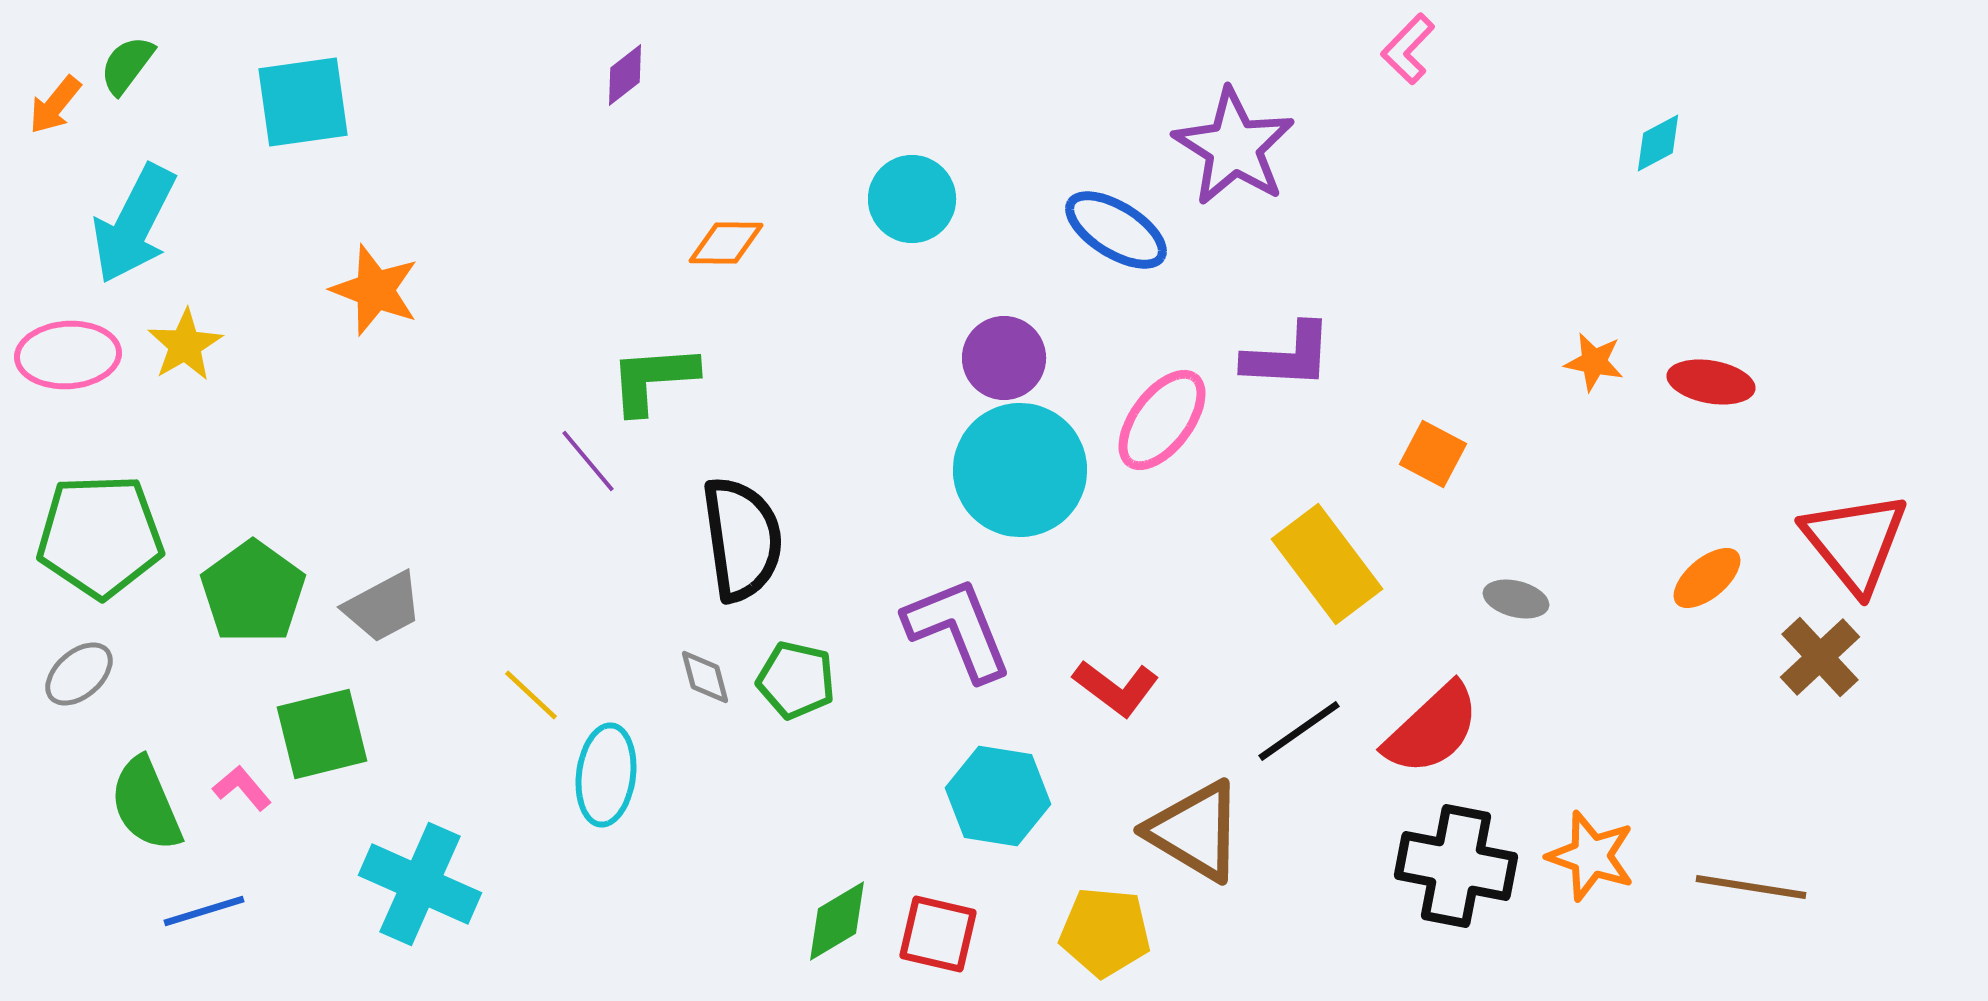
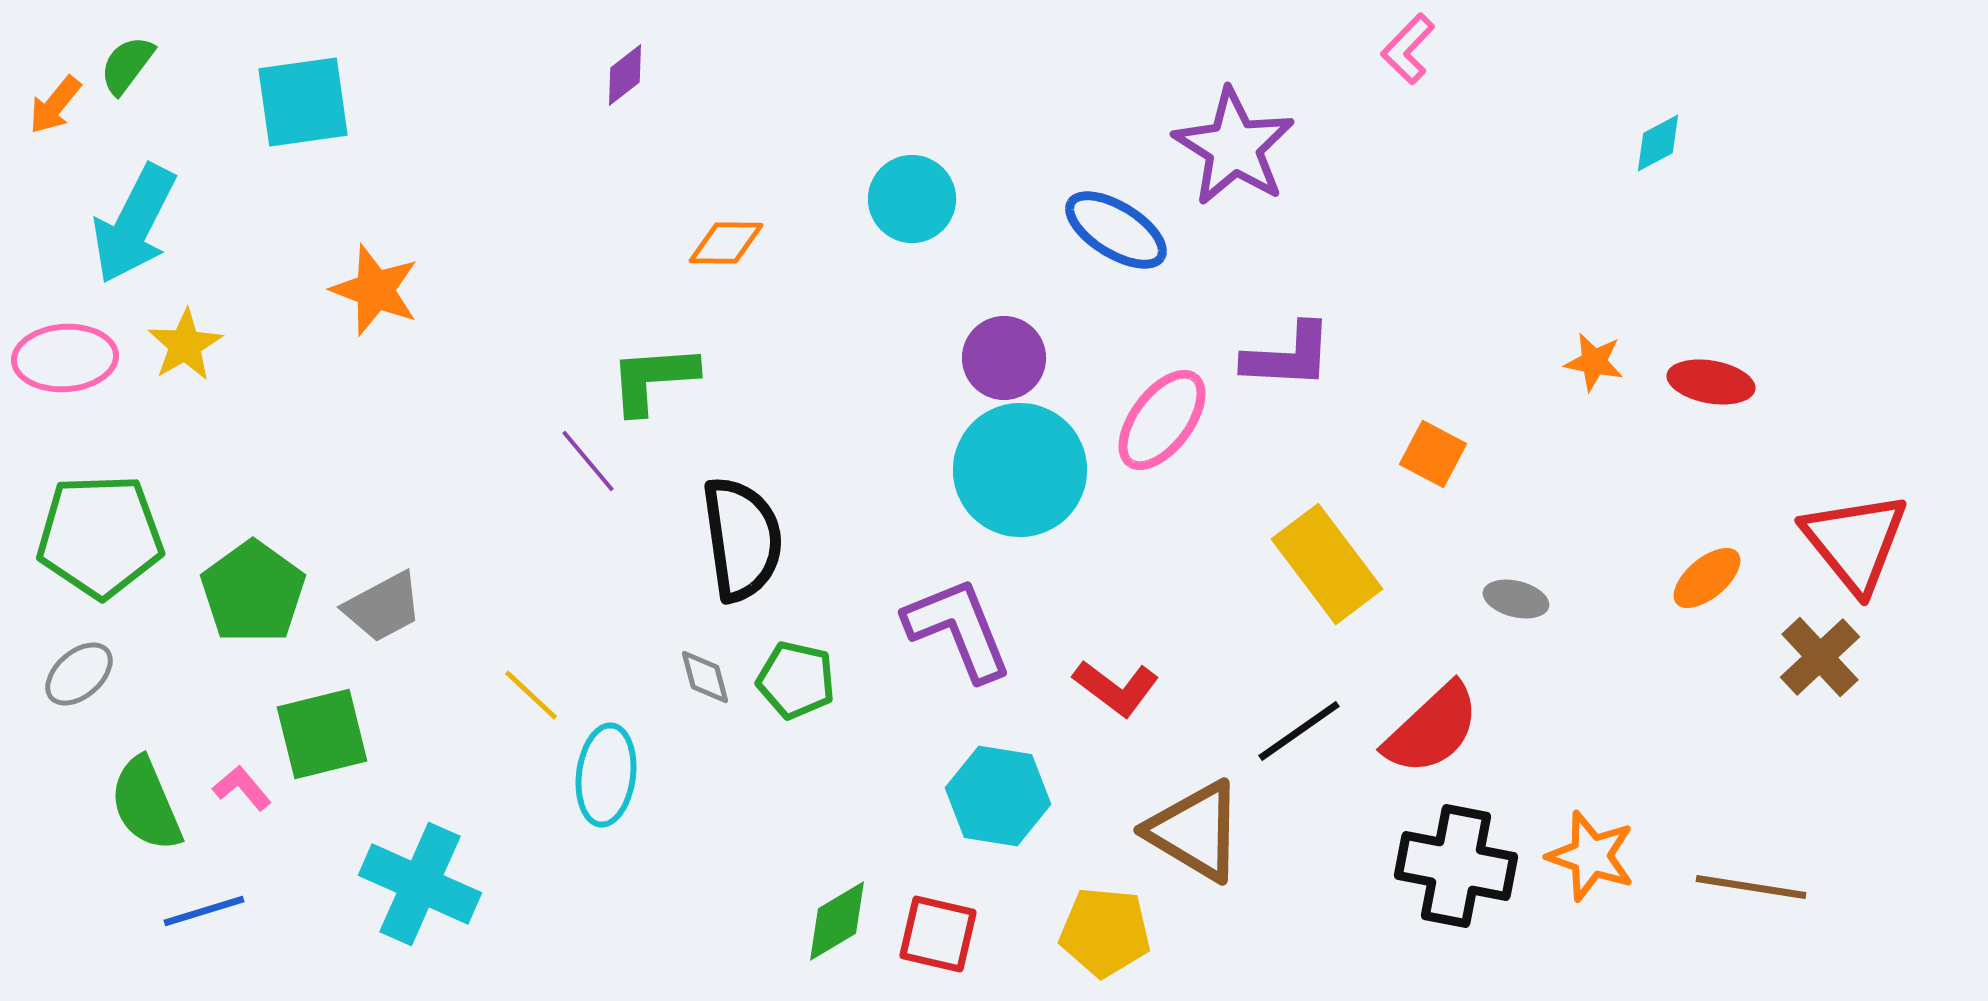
pink ellipse at (68, 355): moved 3 px left, 3 px down
